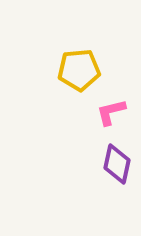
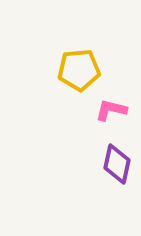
pink L-shape: moved 2 px up; rotated 28 degrees clockwise
